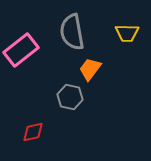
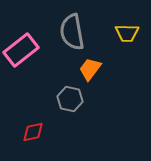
gray hexagon: moved 2 px down
